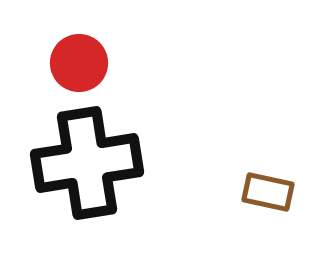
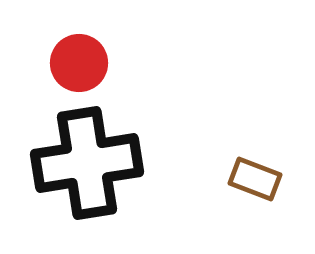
brown rectangle: moved 13 px left, 13 px up; rotated 9 degrees clockwise
